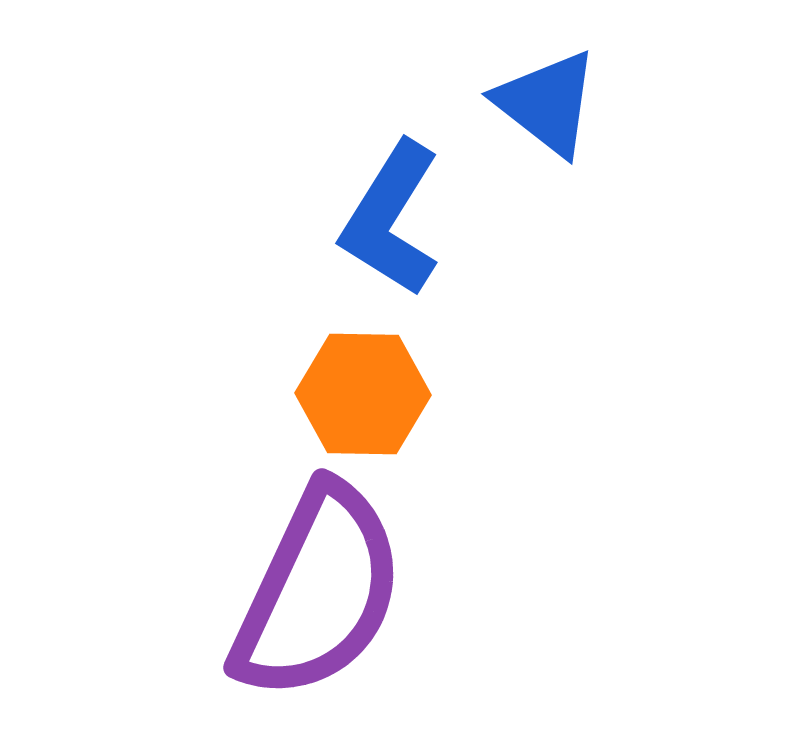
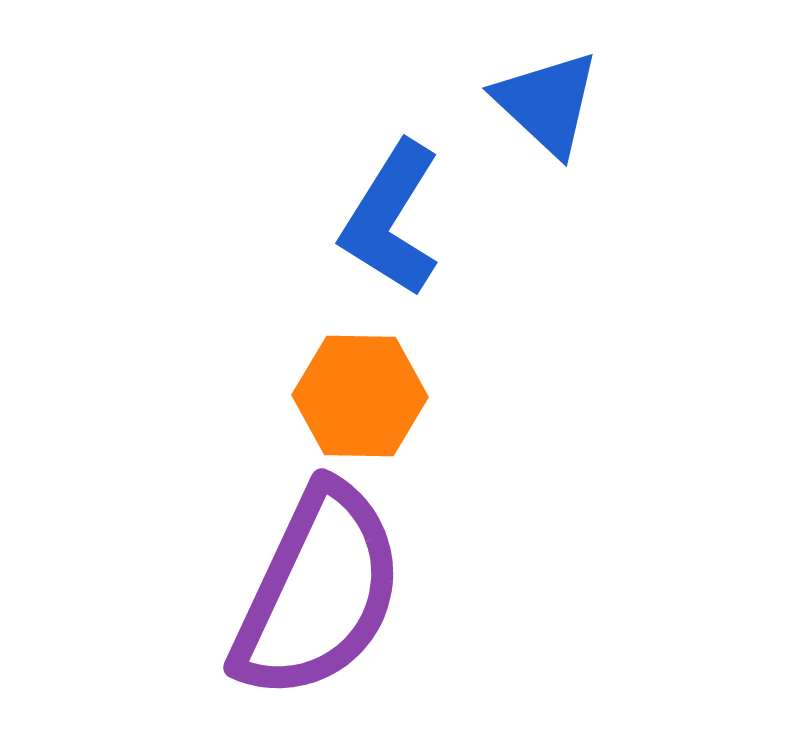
blue triangle: rotated 5 degrees clockwise
orange hexagon: moved 3 px left, 2 px down
